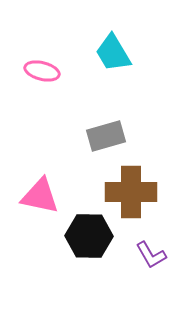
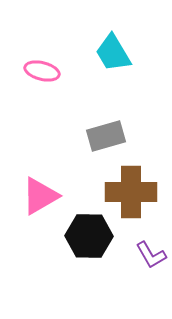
pink triangle: rotated 42 degrees counterclockwise
